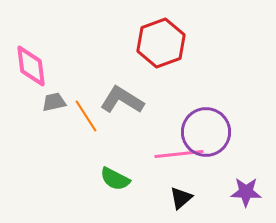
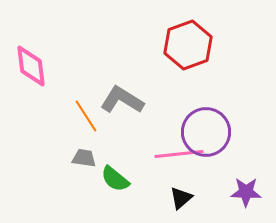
red hexagon: moved 27 px right, 2 px down
gray trapezoid: moved 30 px right, 56 px down; rotated 20 degrees clockwise
green semicircle: rotated 12 degrees clockwise
